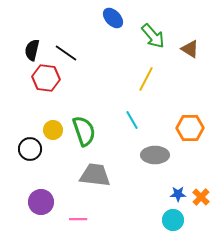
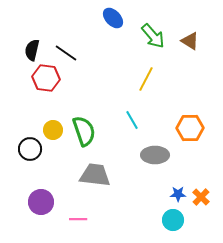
brown triangle: moved 8 px up
